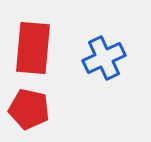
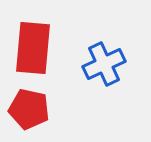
blue cross: moved 6 px down
